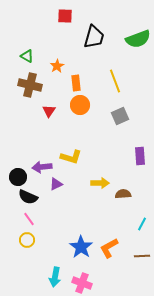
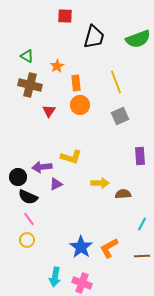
yellow line: moved 1 px right, 1 px down
